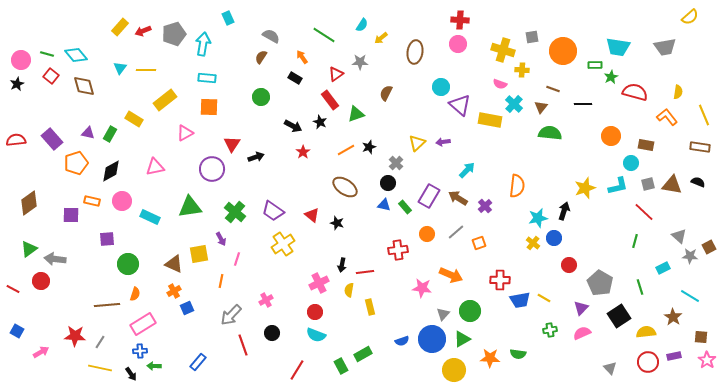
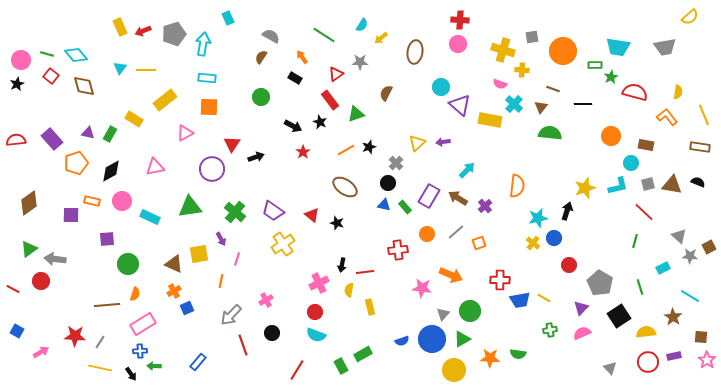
yellow rectangle at (120, 27): rotated 66 degrees counterclockwise
black arrow at (564, 211): moved 3 px right
